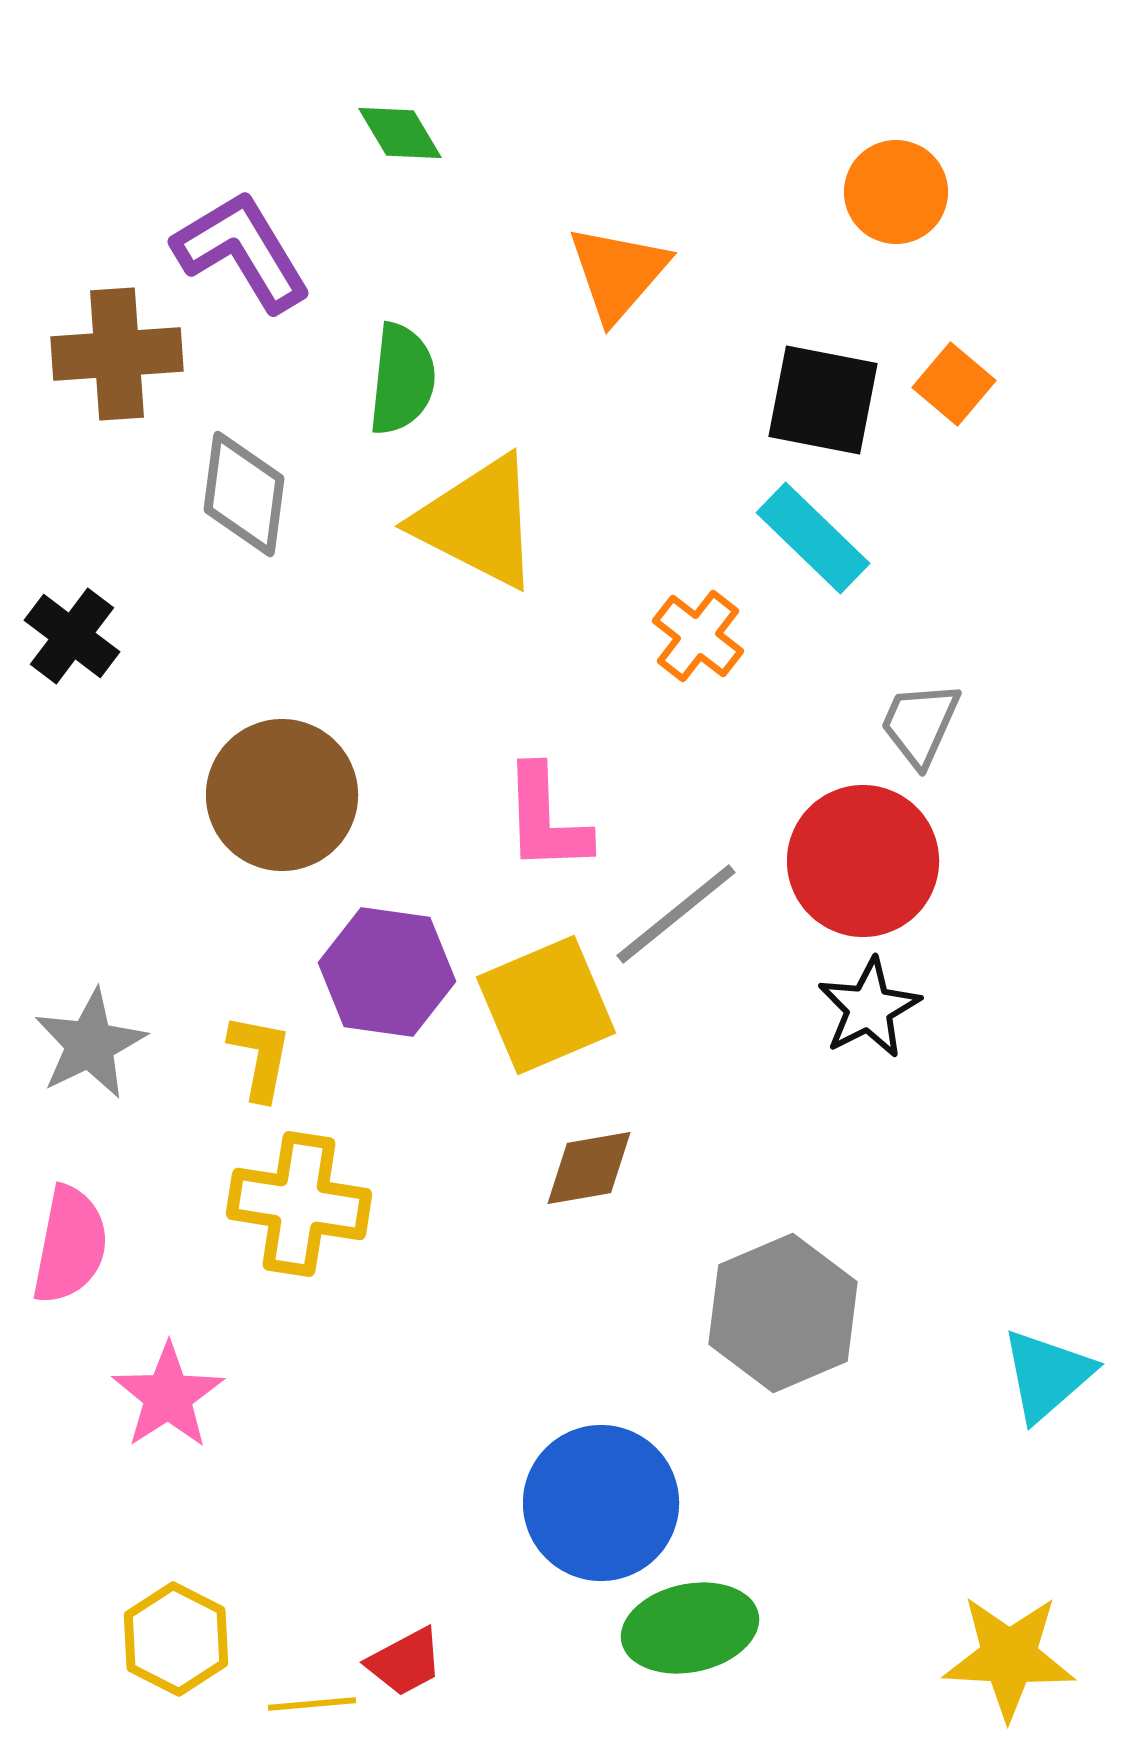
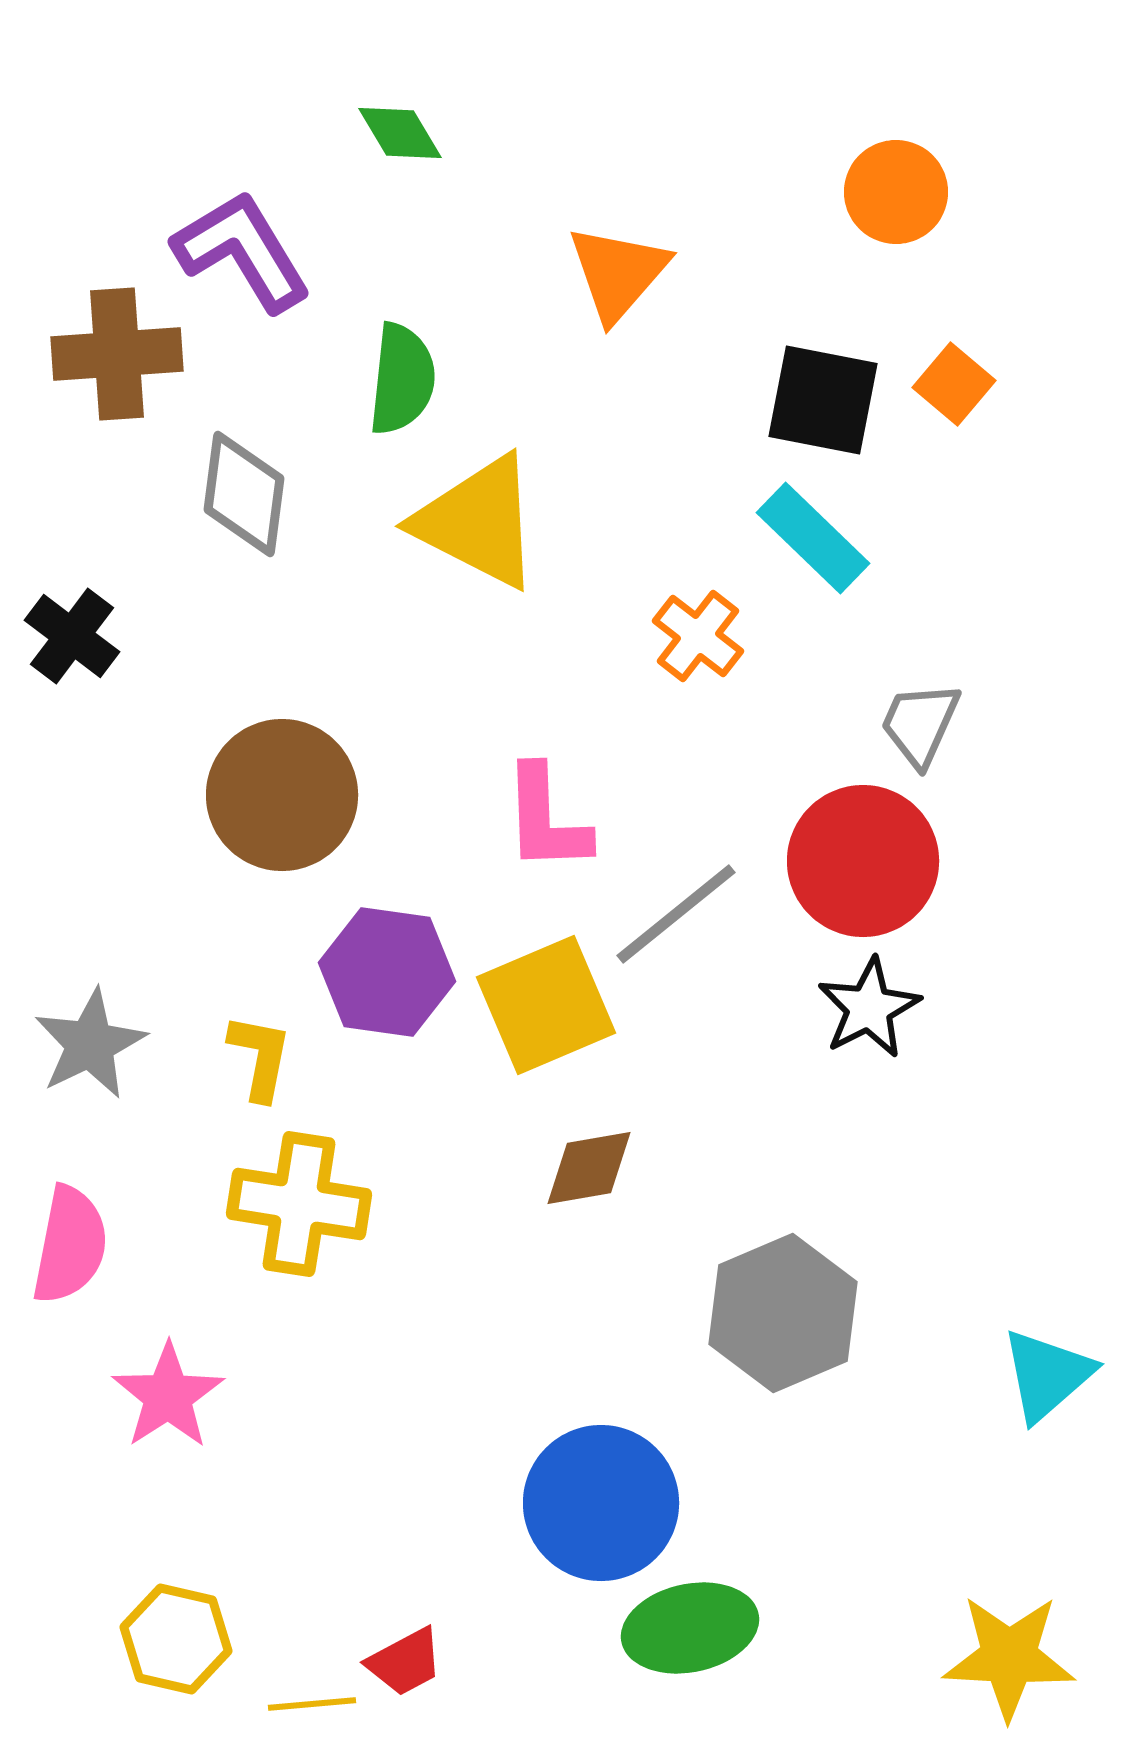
yellow hexagon: rotated 14 degrees counterclockwise
